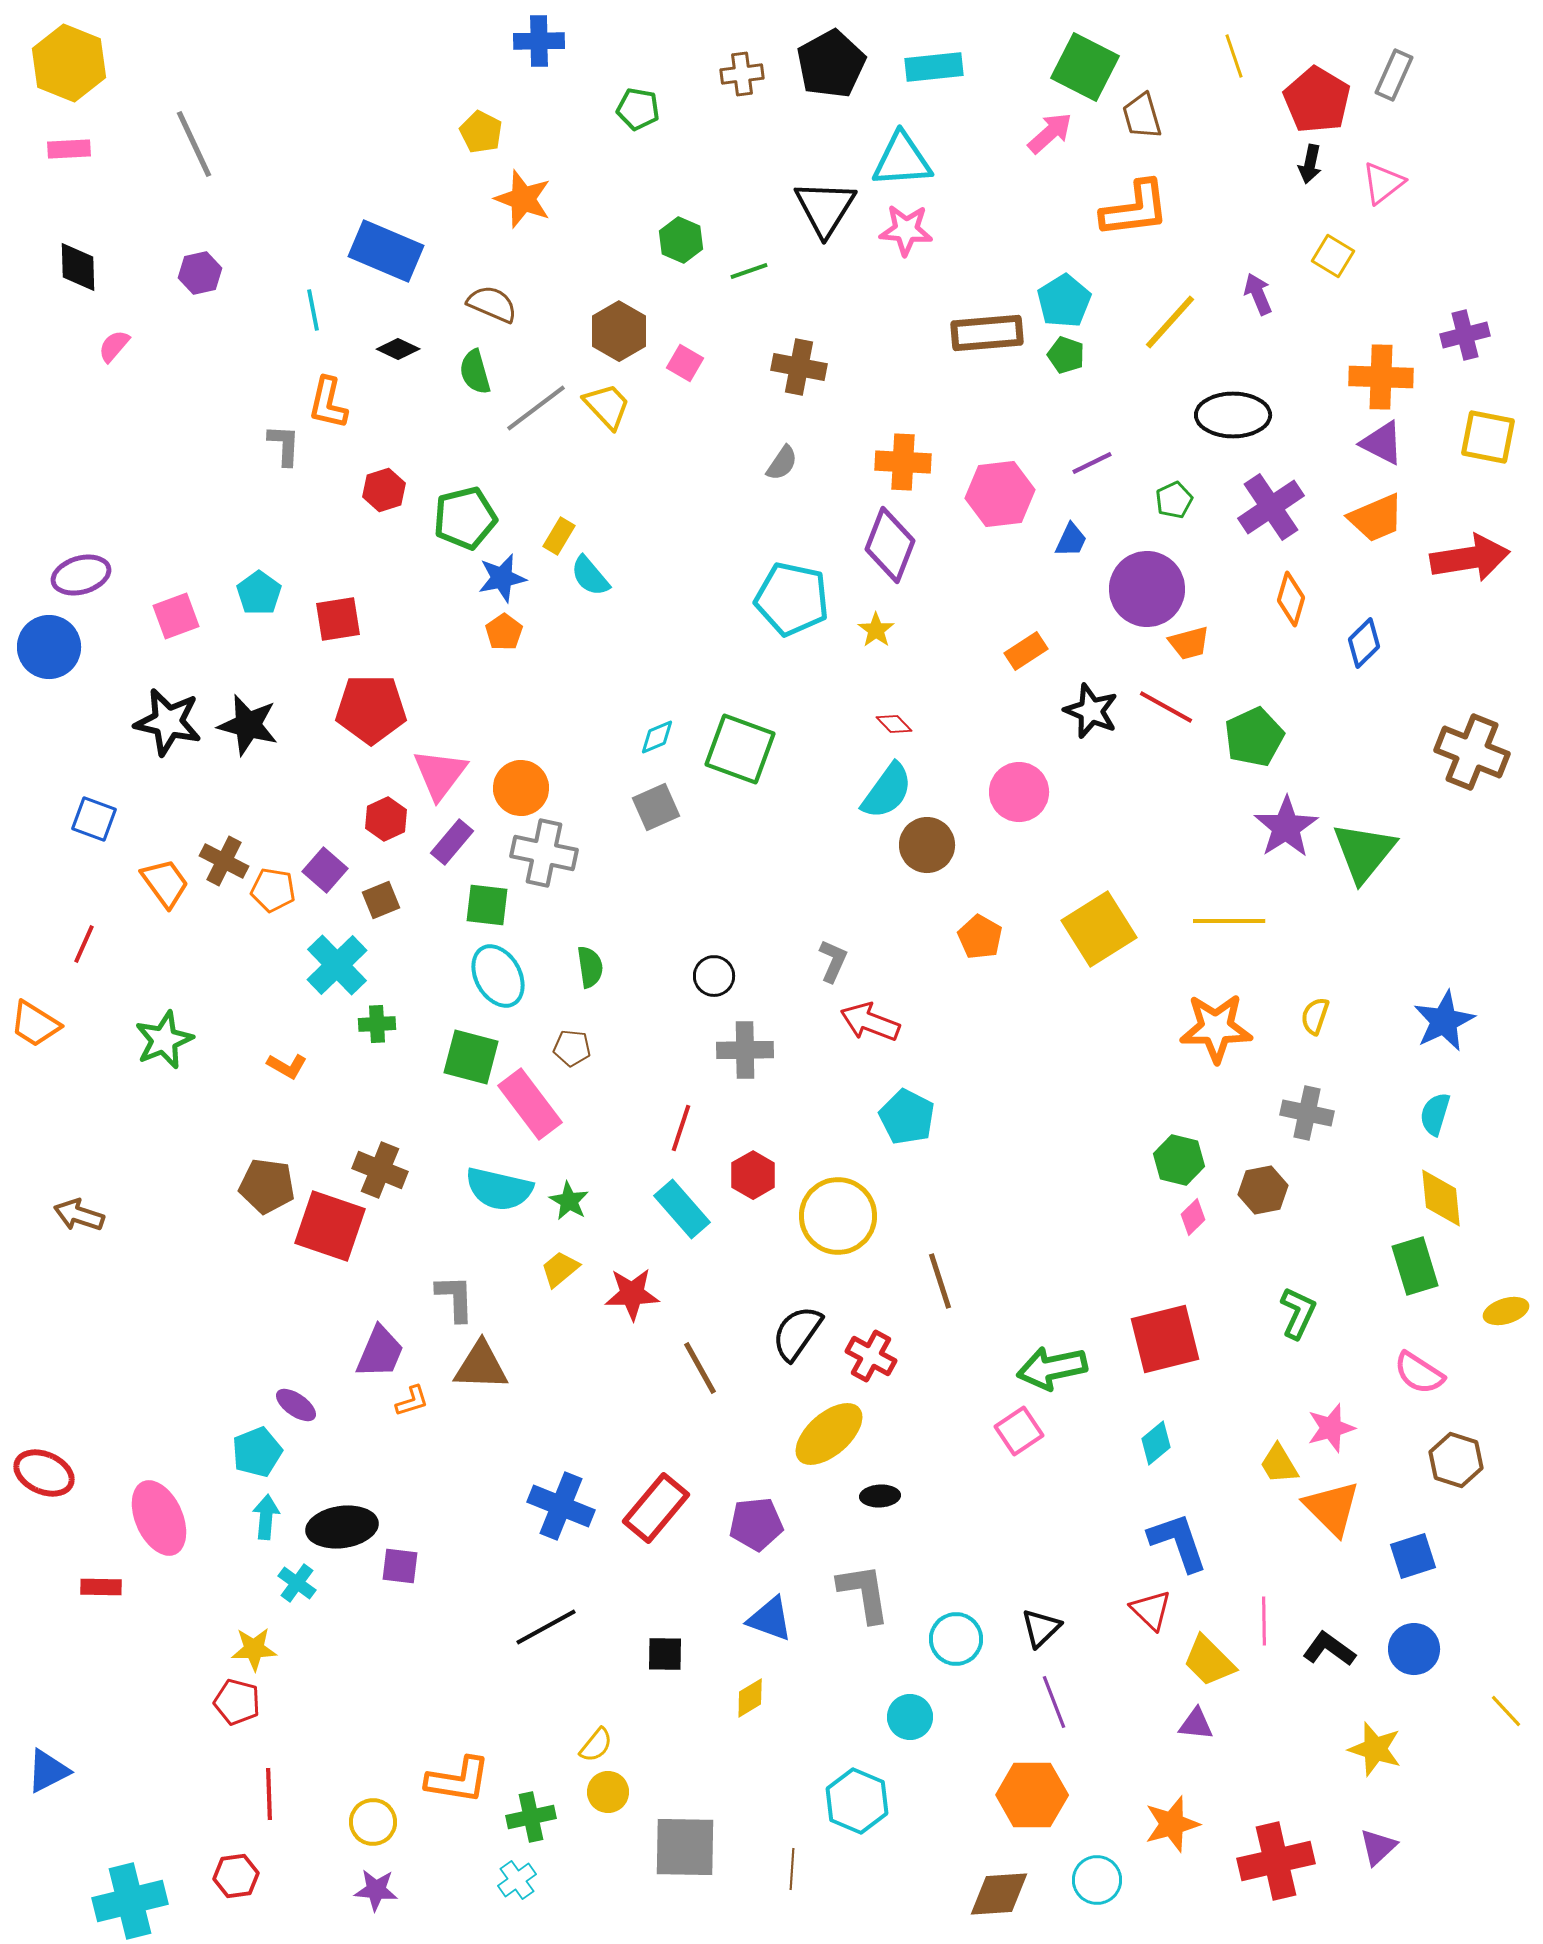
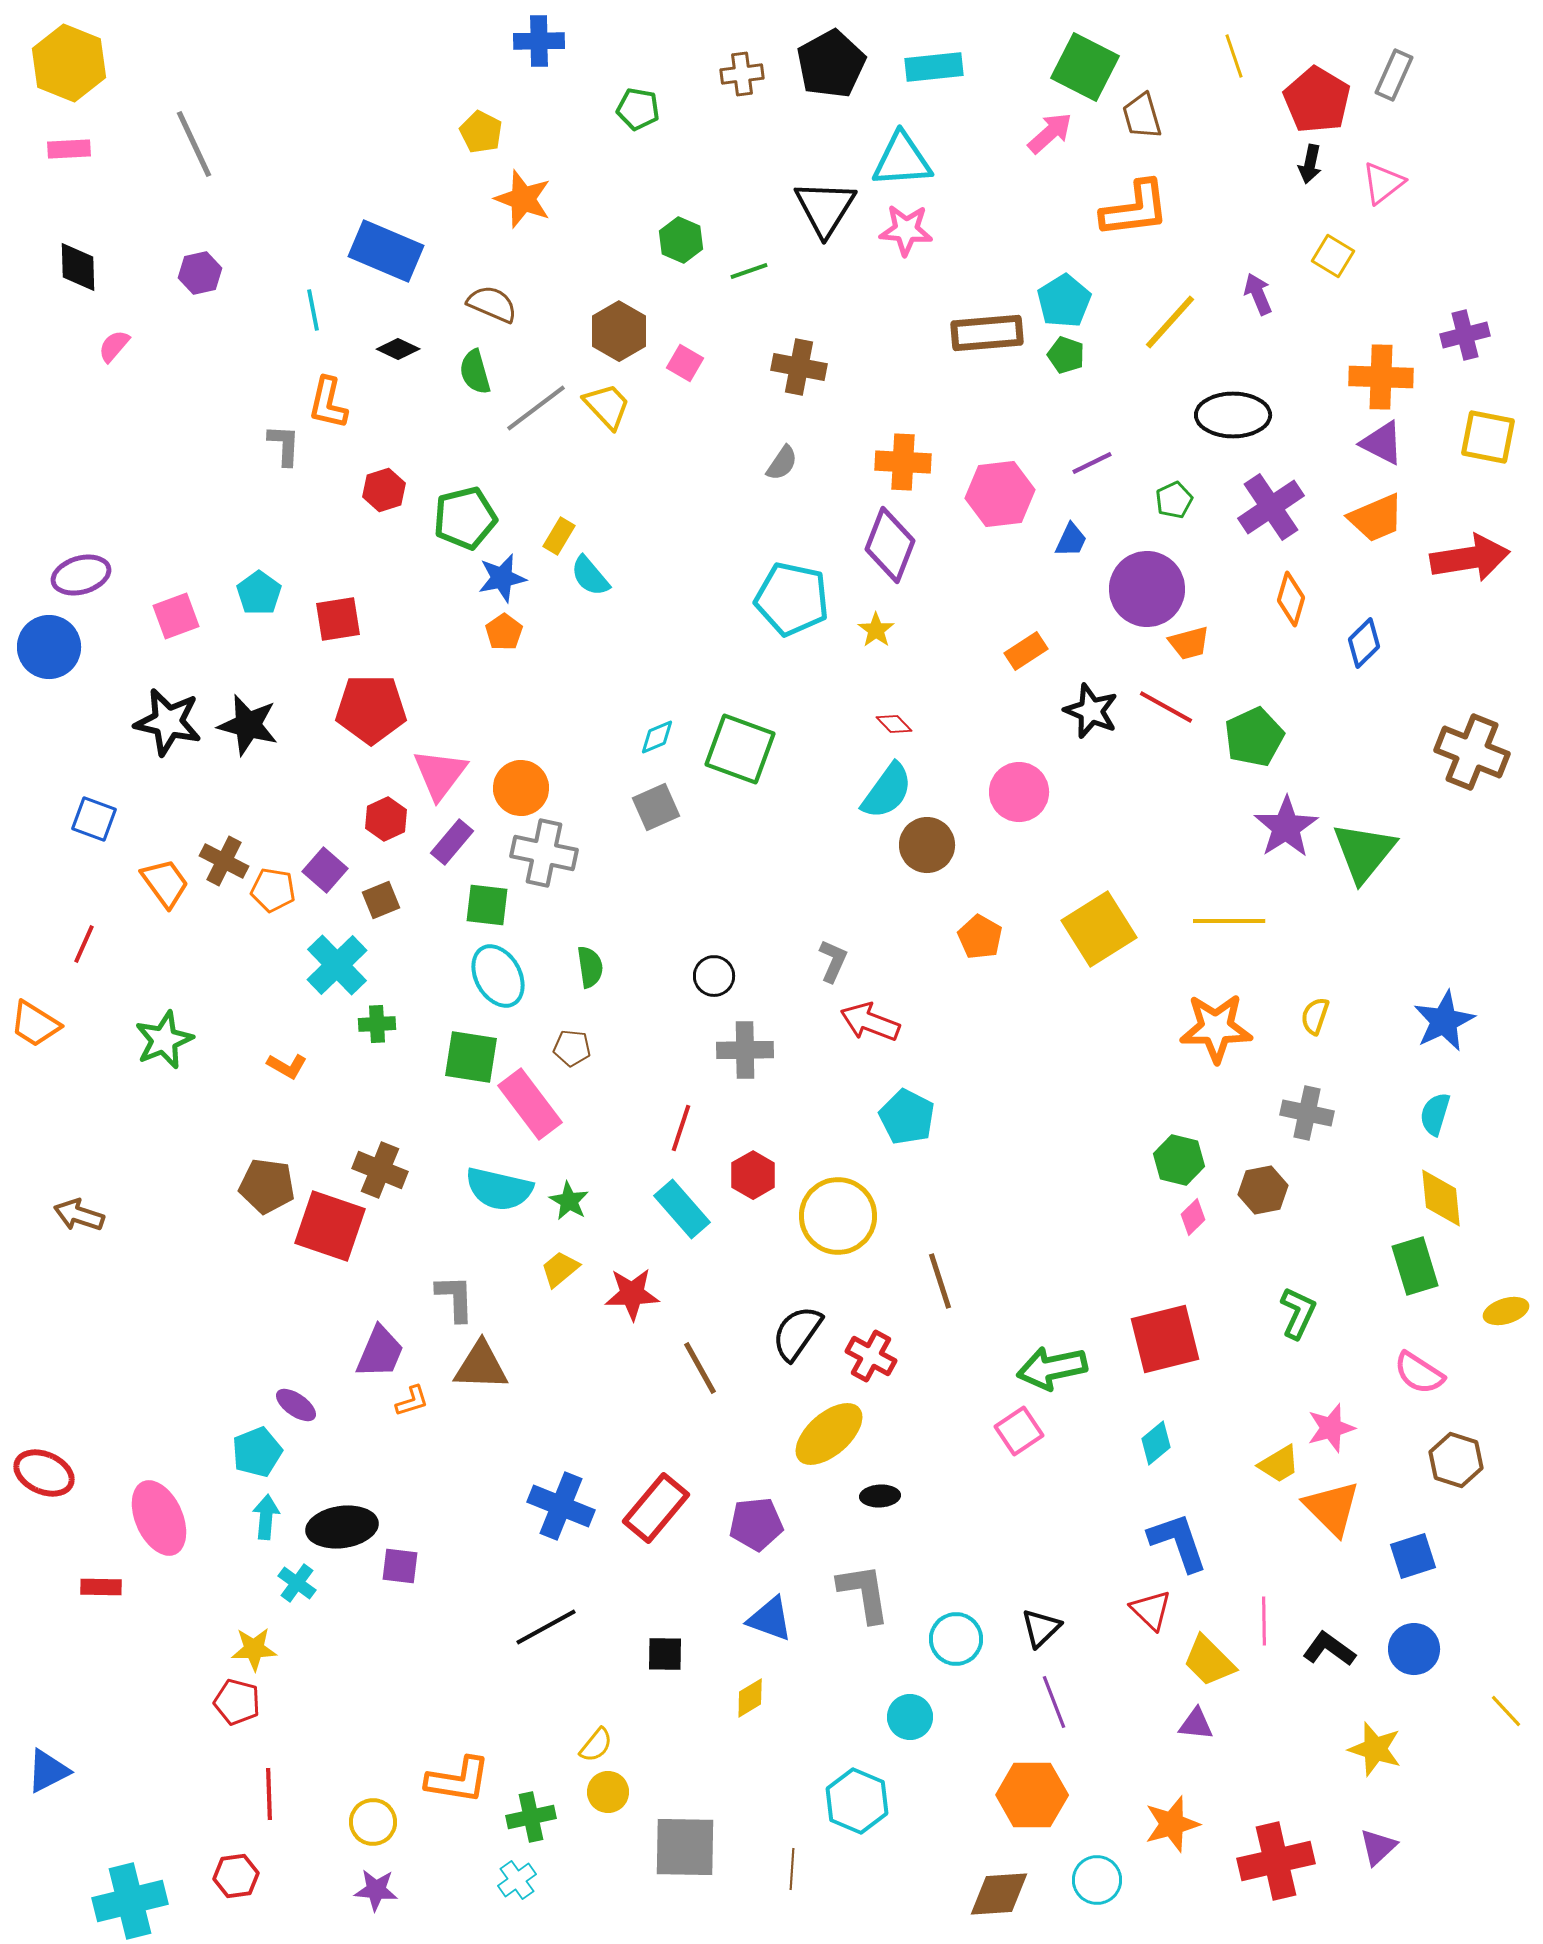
green square at (471, 1057): rotated 6 degrees counterclockwise
yellow trapezoid at (1279, 1464): rotated 90 degrees counterclockwise
